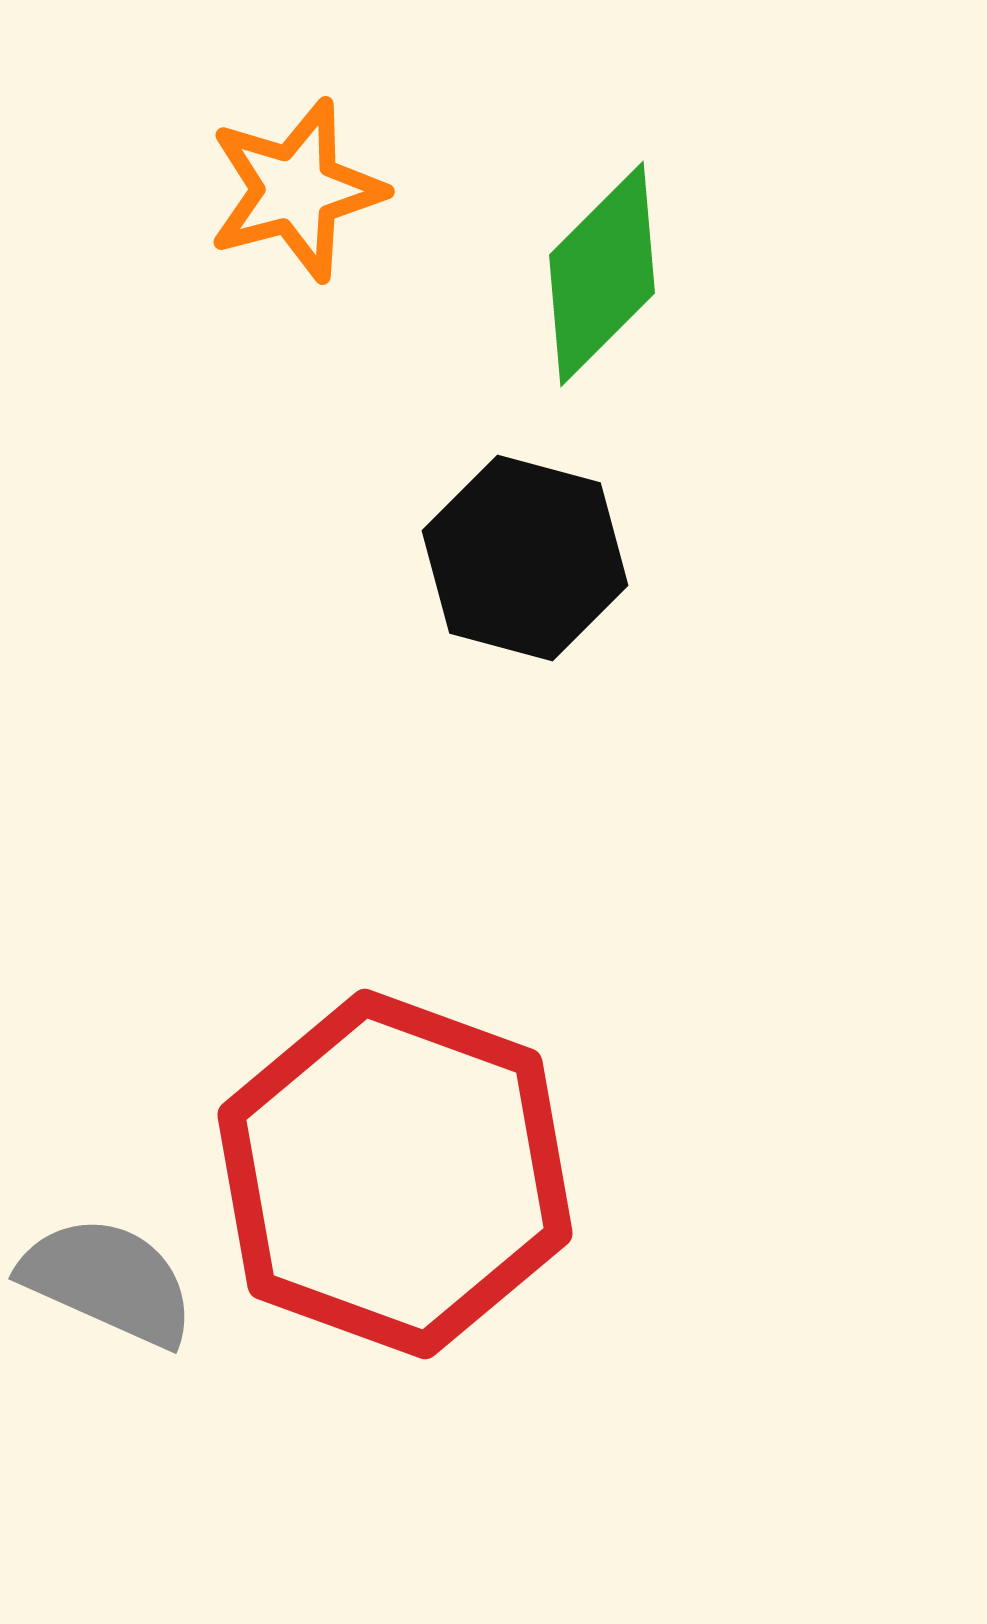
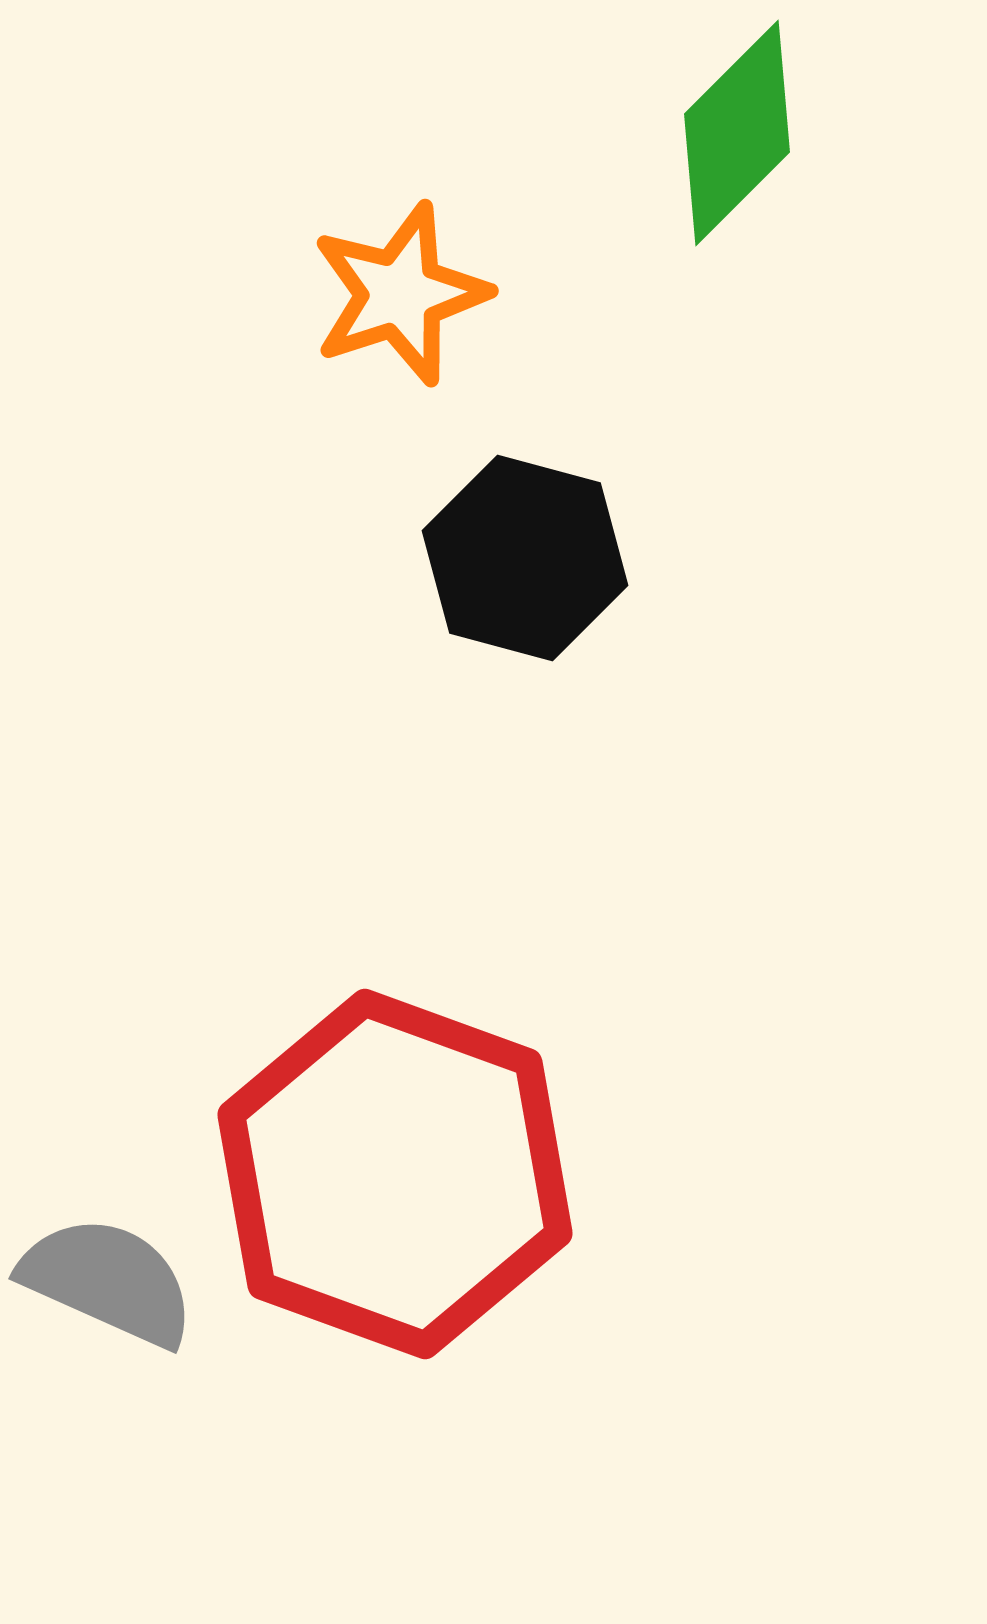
orange star: moved 104 px right, 104 px down; rotated 3 degrees counterclockwise
green diamond: moved 135 px right, 141 px up
